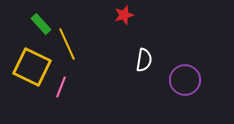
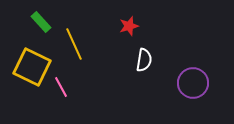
red star: moved 5 px right, 11 px down
green rectangle: moved 2 px up
yellow line: moved 7 px right
purple circle: moved 8 px right, 3 px down
pink line: rotated 50 degrees counterclockwise
